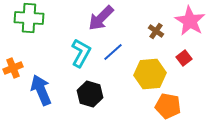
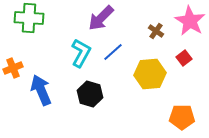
orange pentagon: moved 14 px right, 11 px down; rotated 10 degrees counterclockwise
